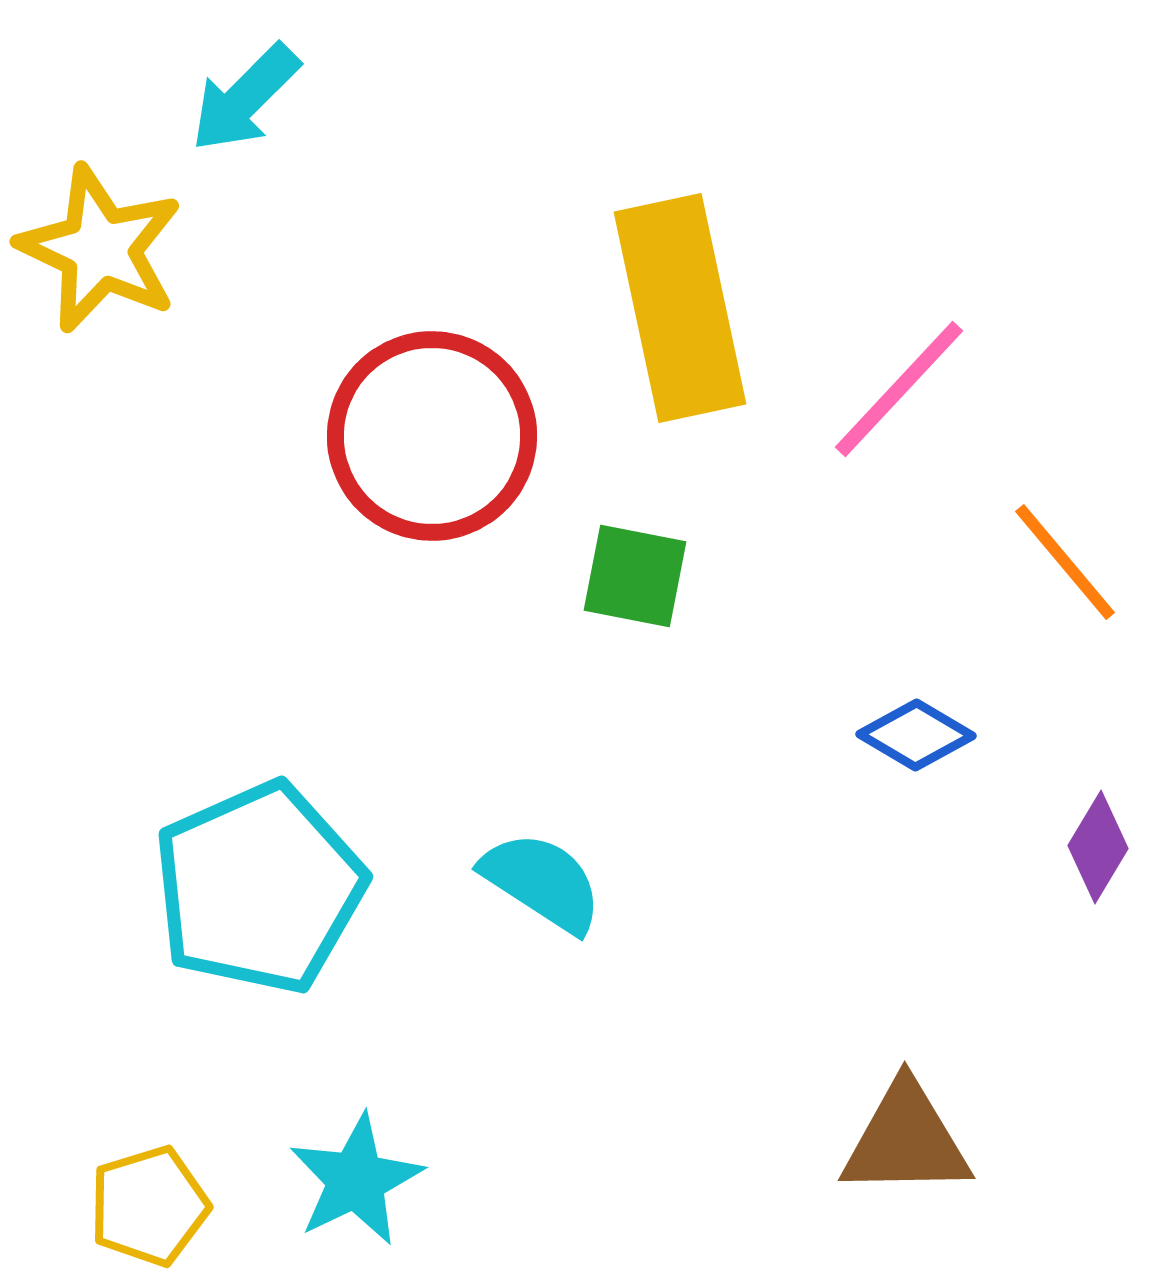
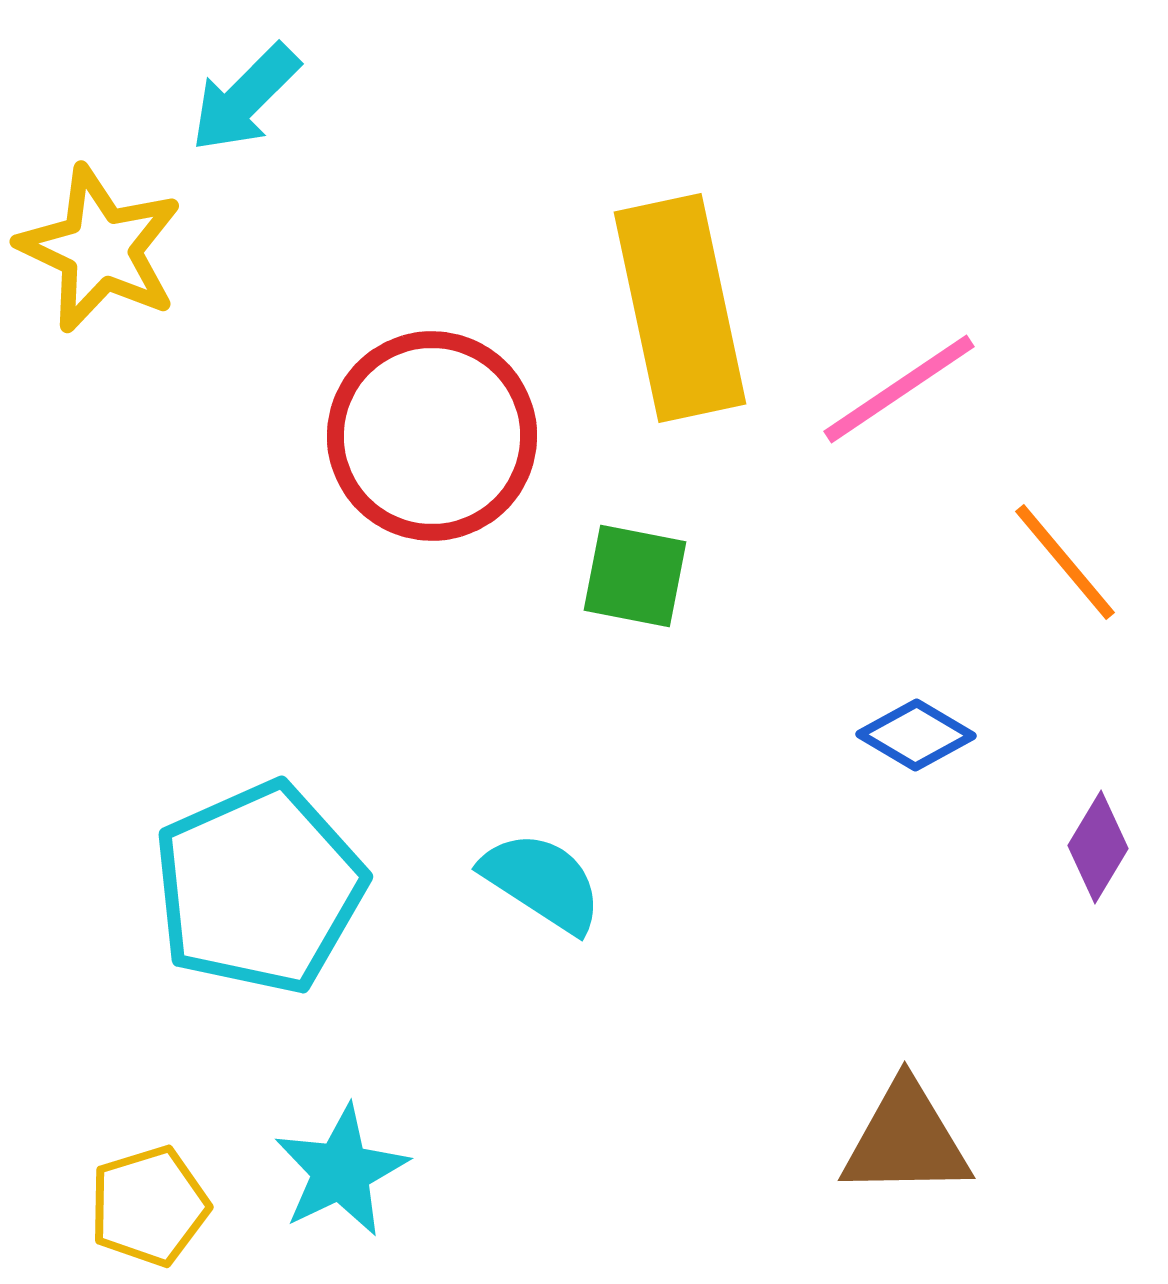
pink line: rotated 13 degrees clockwise
cyan star: moved 15 px left, 9 px up
